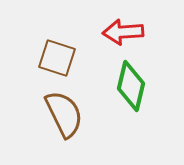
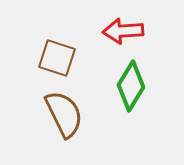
red arrow: moved 1 px up
green diamond: rotated 18 degrees clockwise
